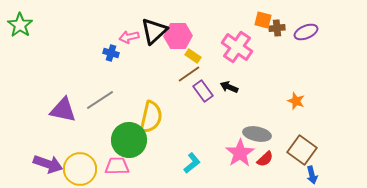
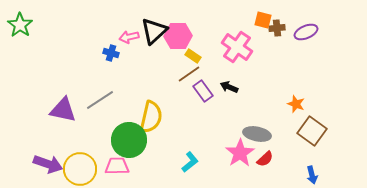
orange star: moved 3 px down
brown square: moved 10 px right, 19 px up
cyan L-shape: moved 2 px left, 1 px up
